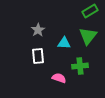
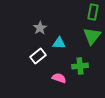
green rectangle: moved 3 px right, 1 px down; rotated 49 degrees counterclockwise
gray star: moved 2 px right, 2 px up
green triangle: moved 4 px right
cyan triangle: moved 5 px left
white rectangle: rotated 56 degrees clockwise
